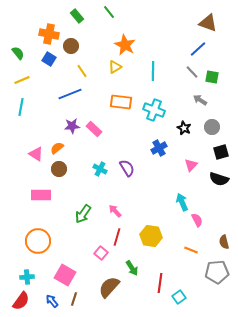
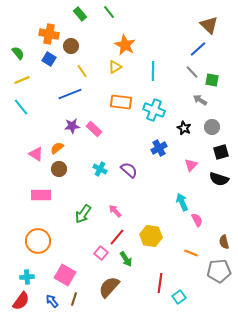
green rectangle at (77, 16): moved 3 px right, 2 px up
brown triangle at (208, 23): moved 1 px right, 2 px down; rotated 24 degrees clockwise
green square at (212, 77): moved 3 px down
cyan line at (21, 107): rotated 48 degrees counterclockwise
purple semicircle at (127, 168): moved 2 px right, 2 px down; rotated 18 degrees counterclockwise
red line at (117, 237): rotated 24 degrees clockwise
orange line at (191, 250): moved 3 px down
green arrow at (132, 268): moved 6 px left, 9 px up
gray pentagon at (217, 272): moved 2 px right, 1 px up
